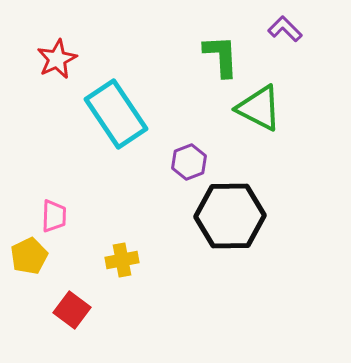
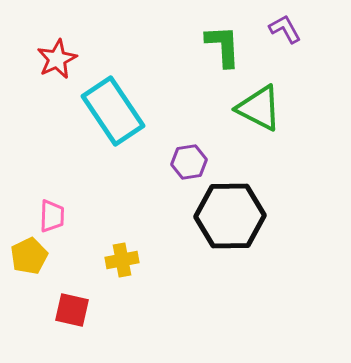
purple L-shape: rotated 16 degrees clockwise
green L-shape: moved 2 px right, 10 px up
cyan rectangle: moved 3 px left, 3 px up
purple hexagon: rotated 12 degrees clockwise
pink trapezoid: moved 2 px left
red square: rotated 24 degrees counterclockwise
